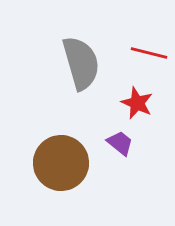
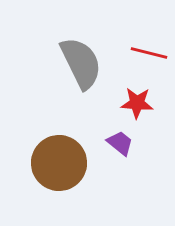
gray semicircle: rotated 10 degrees counterclockwise
red star: rotated 20 degrees counterclockwise
brown circle: moved 2 px left
